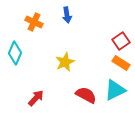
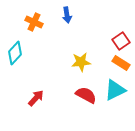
cyan diamond: rotated 20 degrees clockwise
yellow star: moved 16 px right; rotated 18 degrees clockwise
